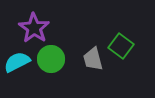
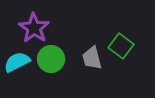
gray trapezoid: moved 1 px left, 1 px up
